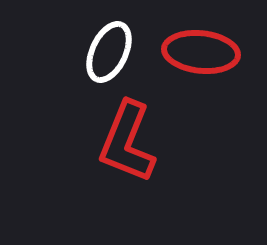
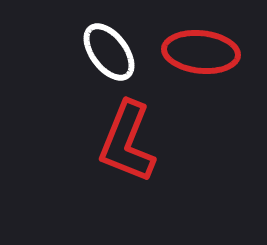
white ellipse: rotated 62 degrees counterclockwise
